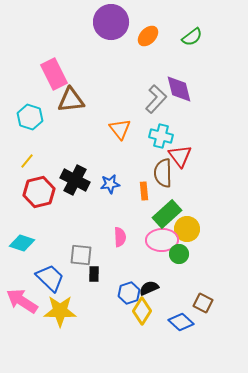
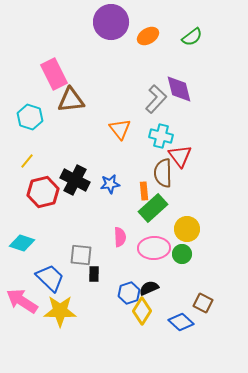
orange ellipse: rotated 15 degrees clockwise
red hexagon: moved 4 px right
green rectangle: moved 14 px left, 6 px up
pink ellipse: moved 8 px left, 8 px down
green circle: moved 3 px right
